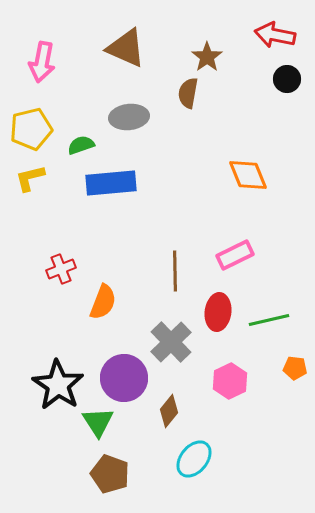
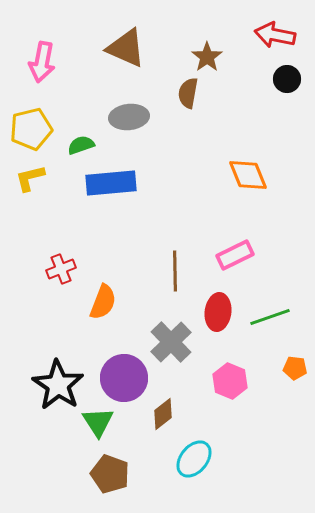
green line: moved 1 px right, 3 px up; rotated 6 degrees counterclockwise
pink hexagon: rotated 12 degrees counterclockwise
brown diamond: moved 6 px left, 3 px down; rotated 12 degrees clockwise
